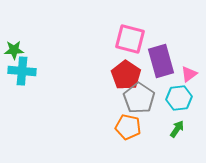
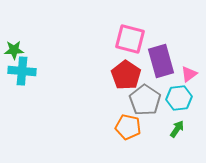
gray pentagon: moved 6 px right, 2 px down
